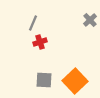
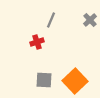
gray line: moved 18 px right, 3 px up
red cross: moved 3 px left
